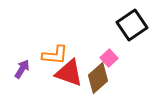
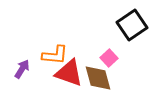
brown diamond: rotated 64 degrees counterclockwise
